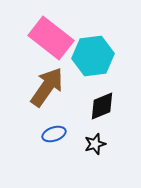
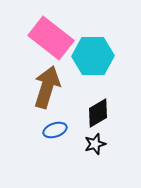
cyan hexagon: rotated 6 degrees clockwise
brown arrow: rotated 18 degrees counterclockwise
black diamond: moved 4 px left, 7 px down; rotated 8 degrees counterclockwise
blue ellipse: moved 1 px right, 4 px up
